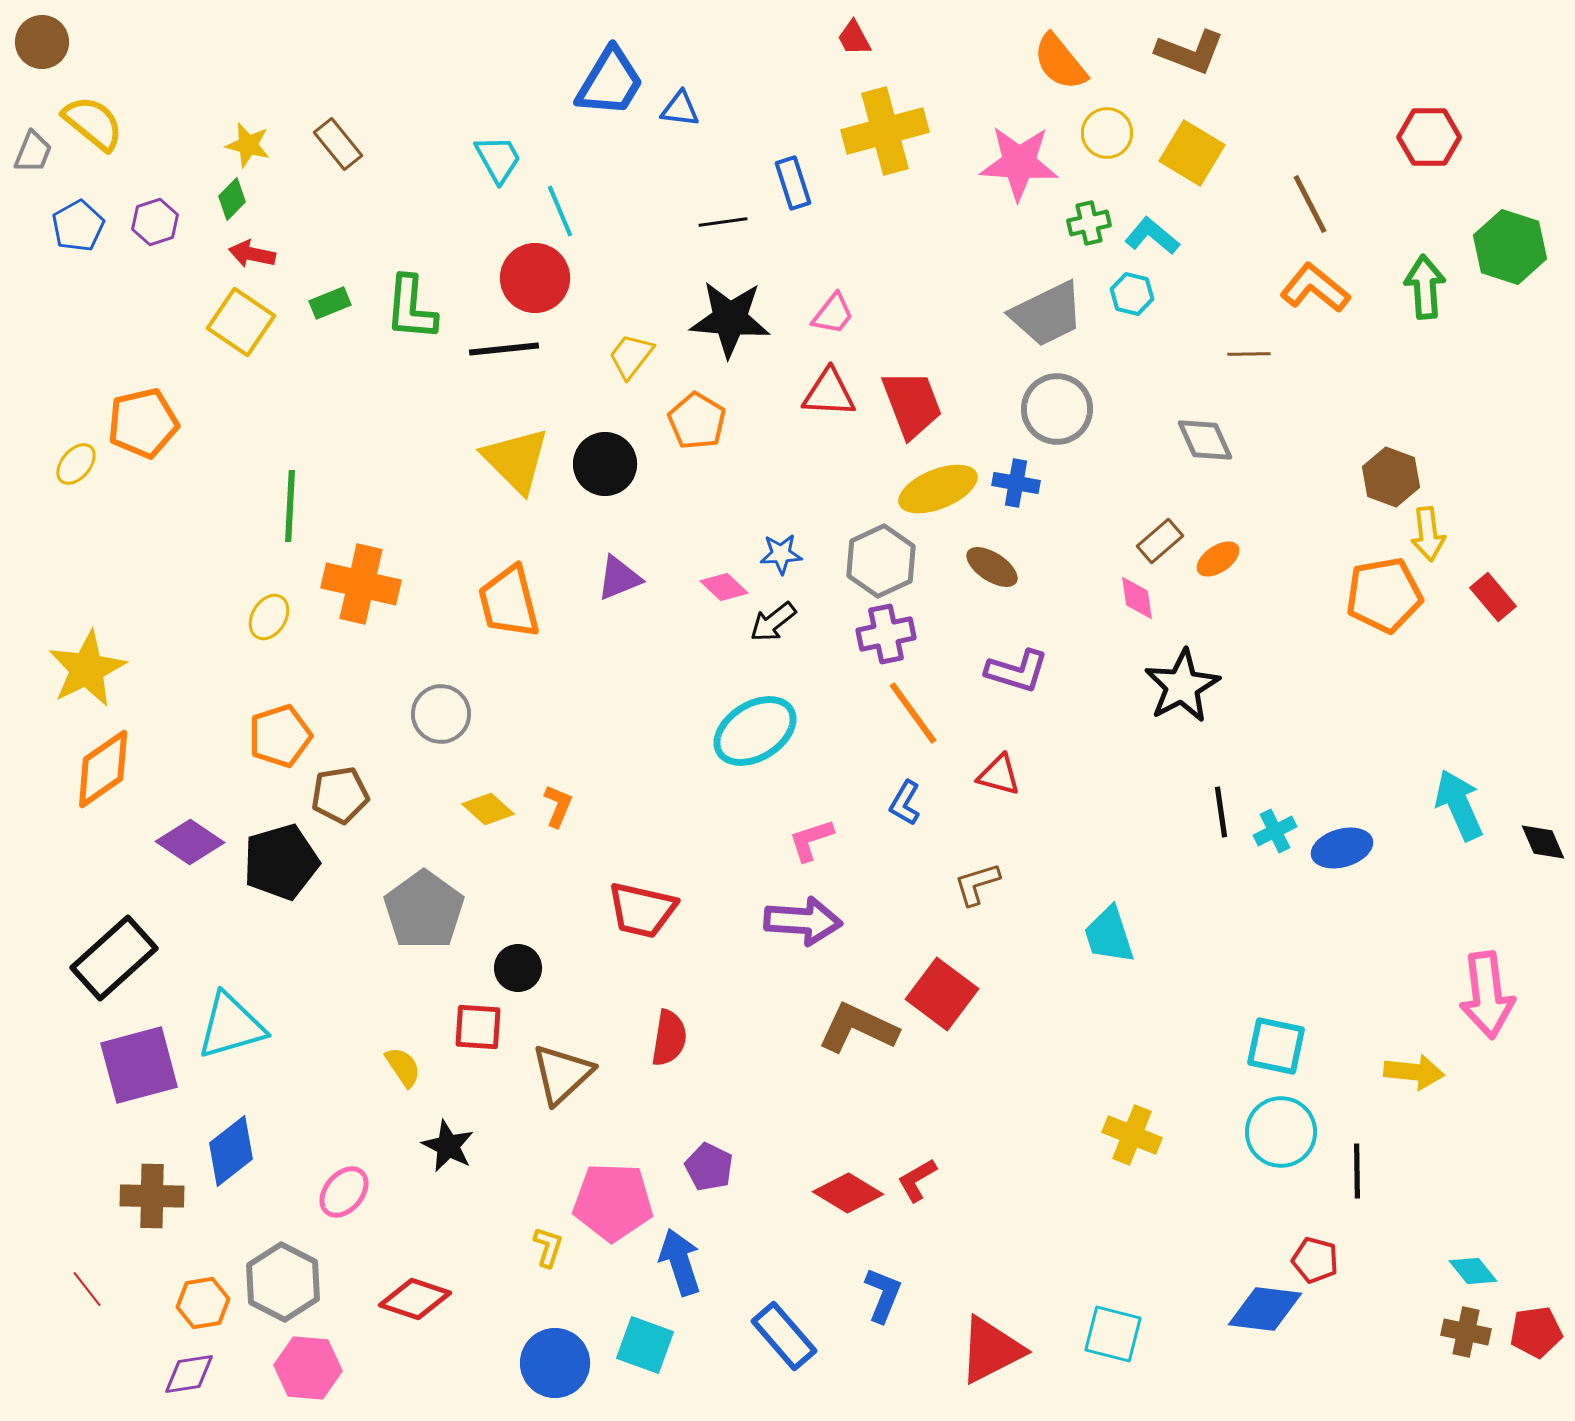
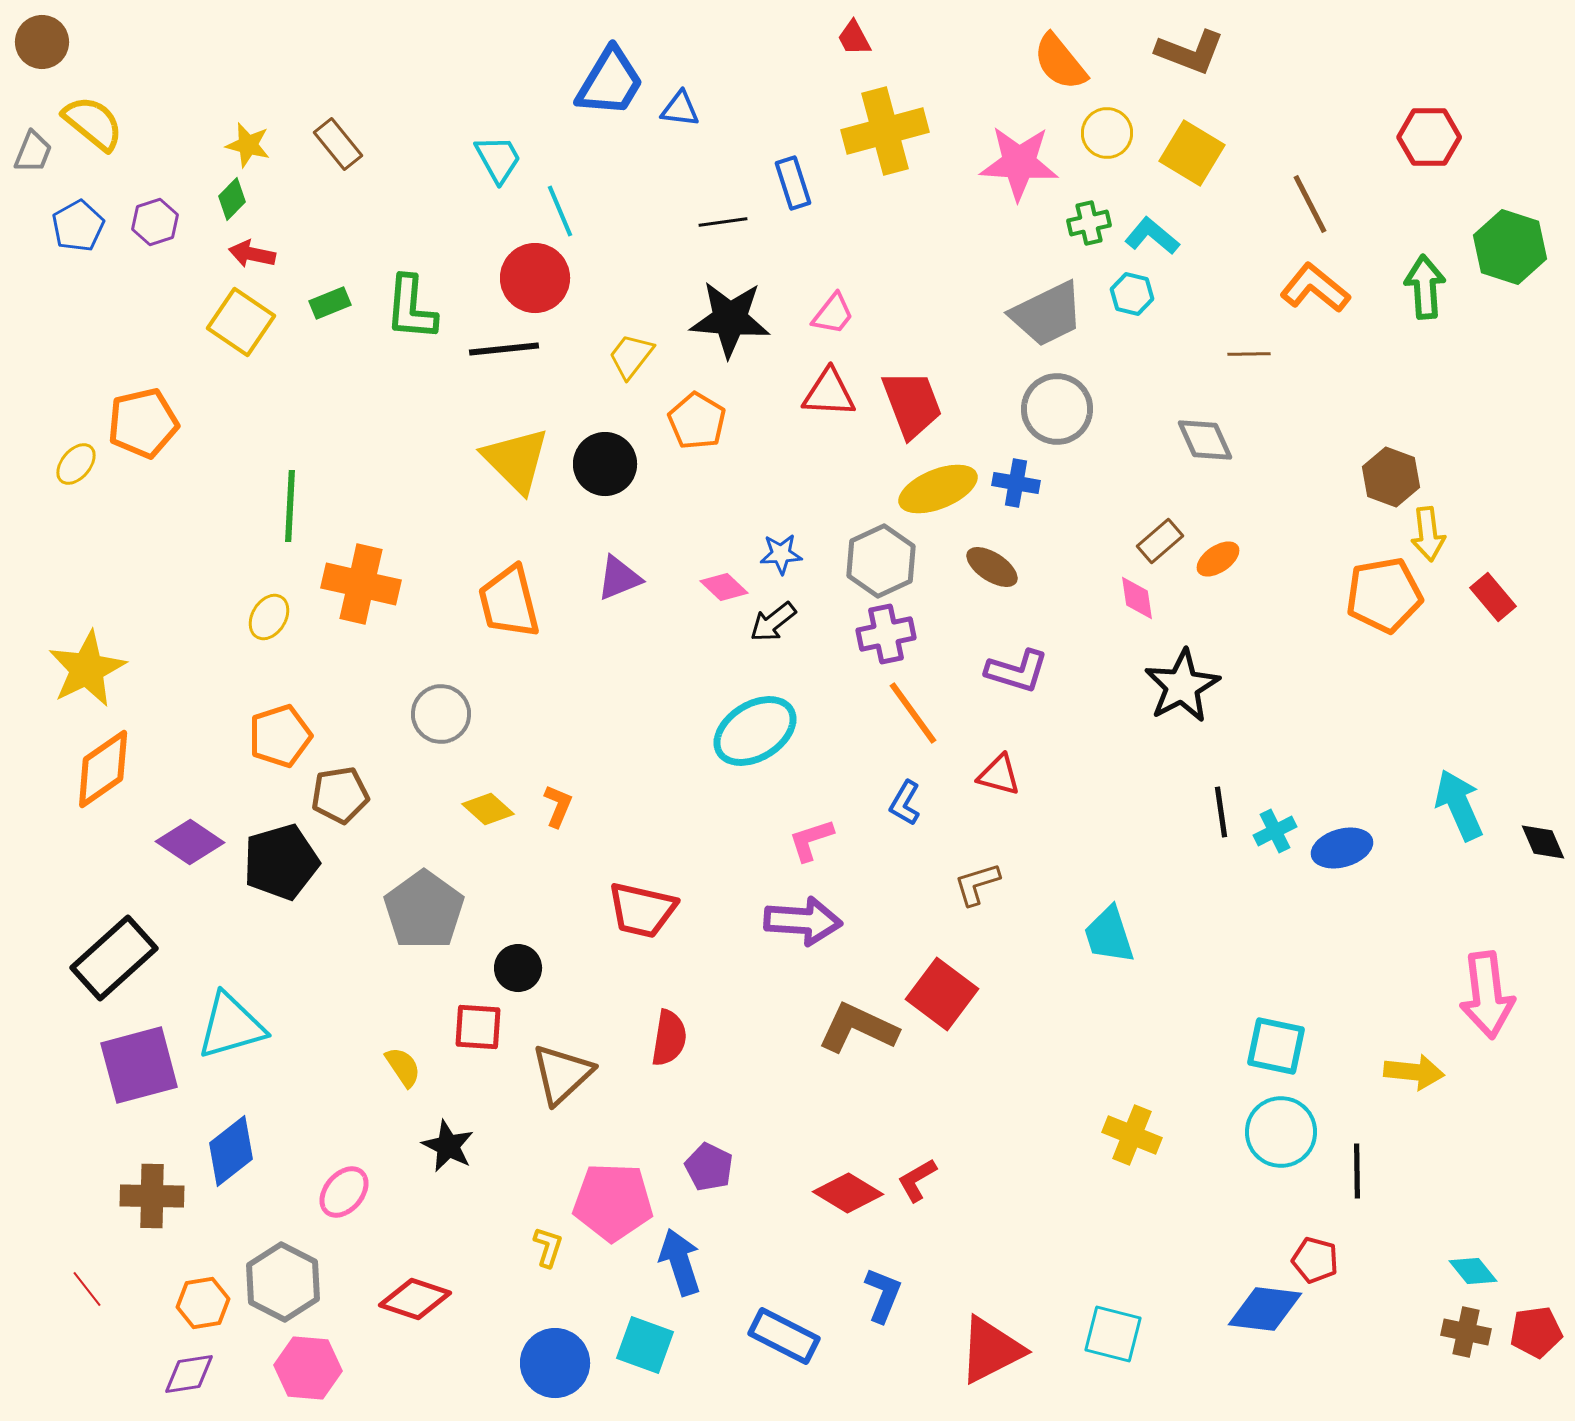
blue rectangle at (784, 1336): rotated 22 degrees counterclockwise
